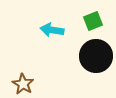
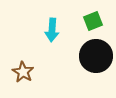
cyan arrow: rotated 95 degrees counterclockwise
brown star: moved 12 px up
